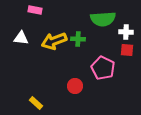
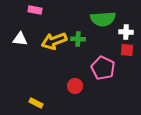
white triangle: moved 1 px left, 1 px down
yellow rectangle: rotated 16 degrees counterclockwise
